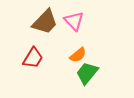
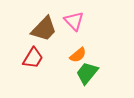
brown trapezoid: moved 1 px left, 7 px down
